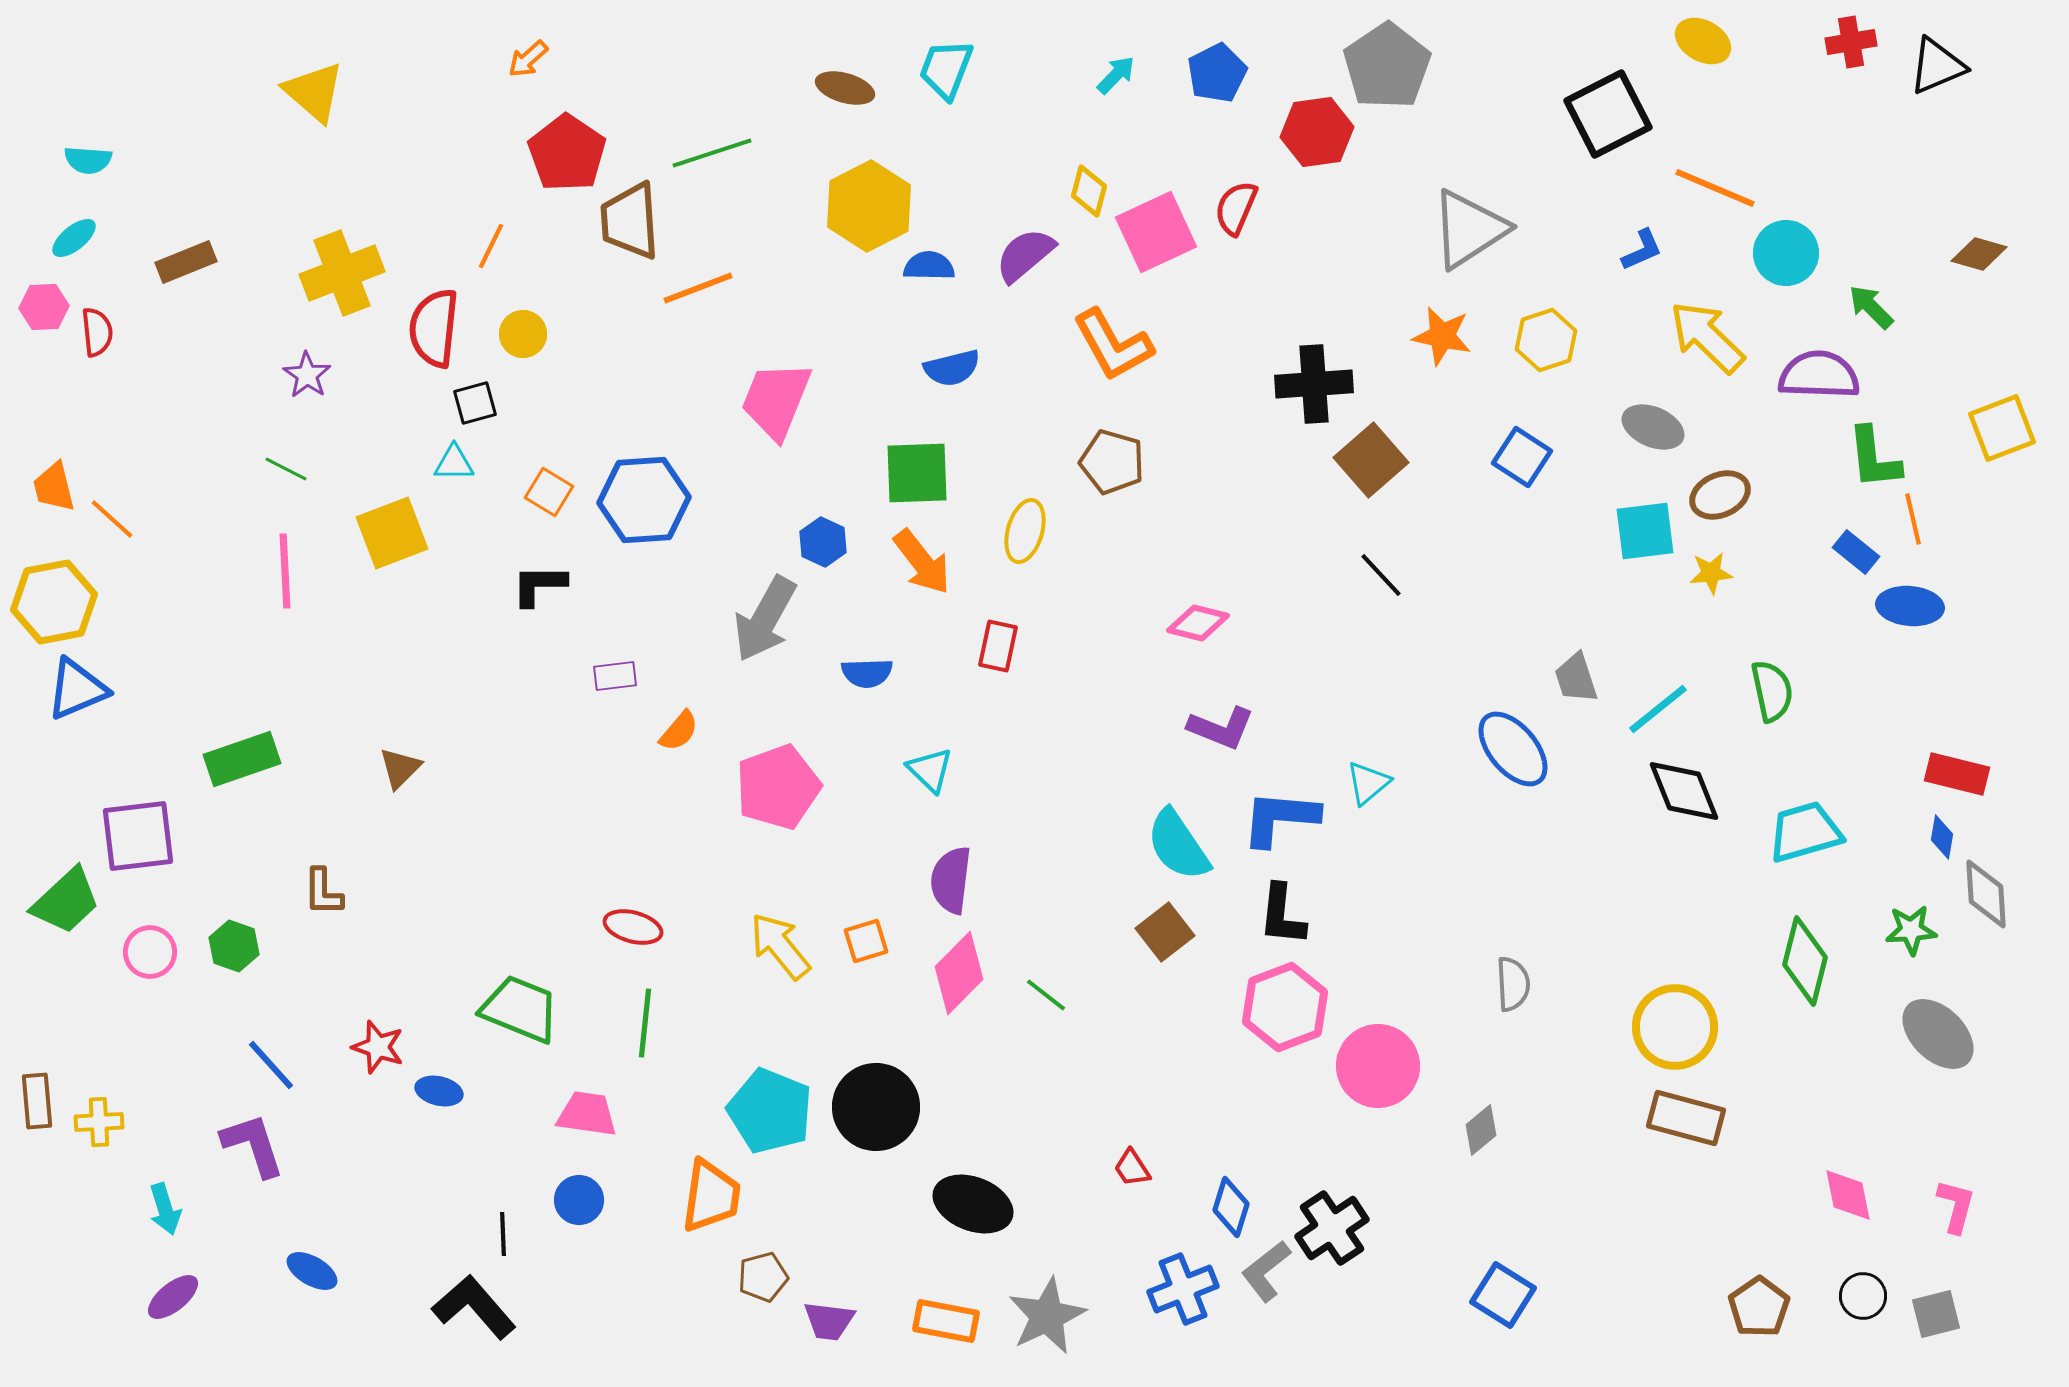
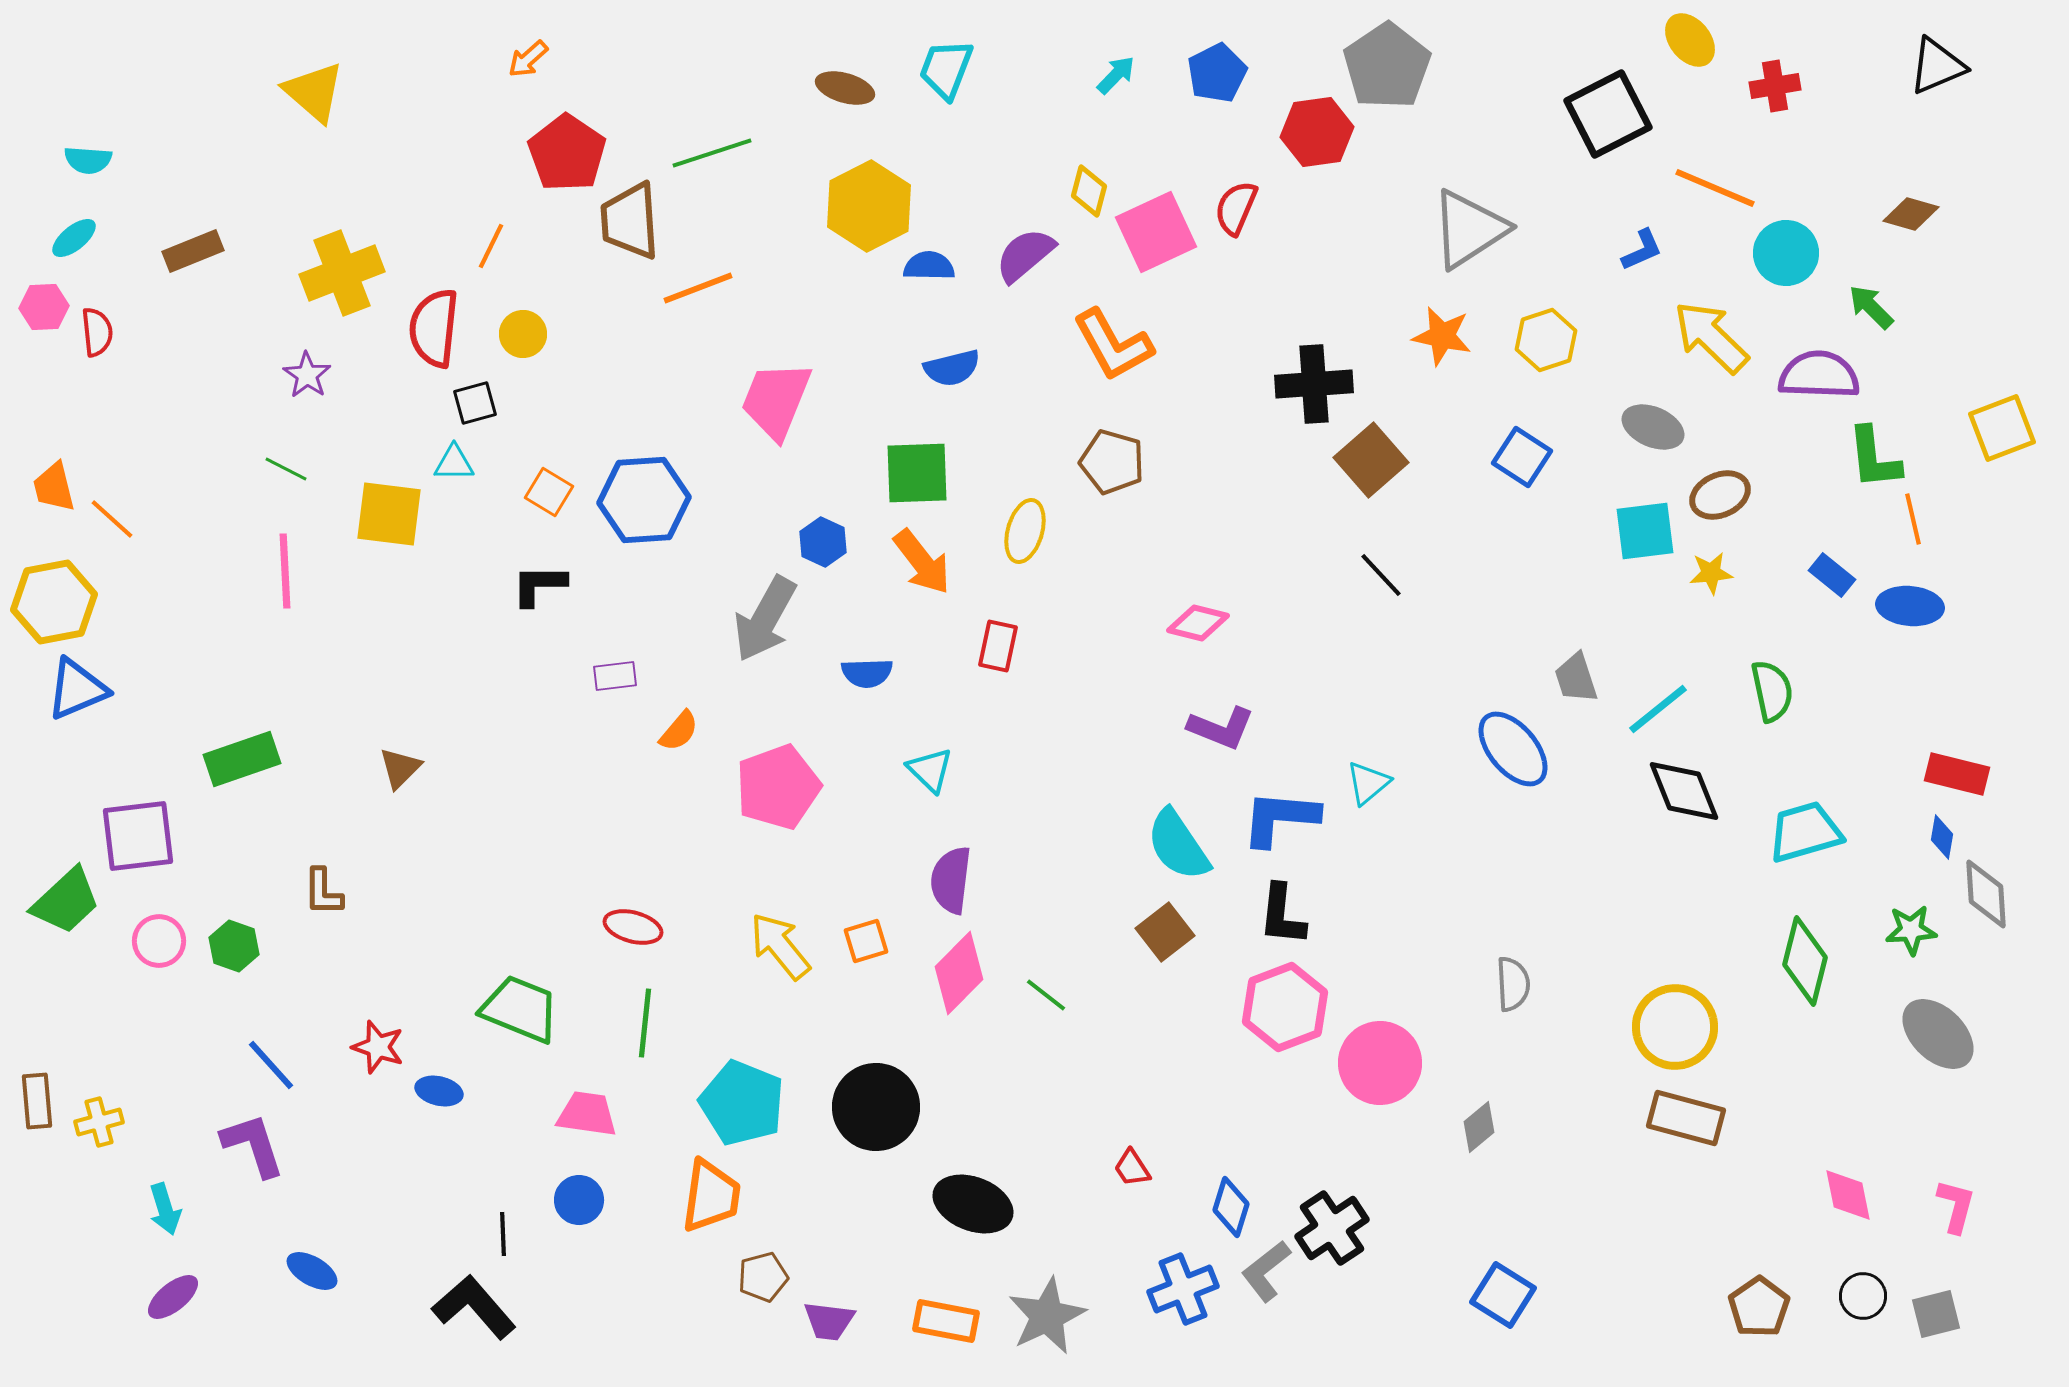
yellow ellipse at (1703, 41): moved 13 px left, 1 px up; rotated 22 degrees clockwise
red cross at (1851, 42): moved 76 px left, 44 px down
brown diamond at (1979, 254): moved 68 px left, 40 px up
brown rectangle at (186, 262): moved 7 px right, 11 px up
yellow arrow at (1707, 337): moved 4 px right
yellow square at (392, 533): moved 3 px left, 19 px up; rotated 28 degrees clockwise
blue rectangle at (1856, 552): moved 24 px left, 23 px down
pink circle at (150, 952): moved 9 px right, 11 px up
pink circle at (1378, 1066): moved 2 px right, 3 px up
cyan pentagon at (770, 1111): moved 28 px left, 8 px up
yellow cross at (99, 1122): rotated 12 degrees counterclockwise
gray diamond at (1481, 1130): moved 2 px left, 3 px up
